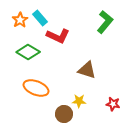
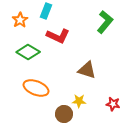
cyan rectangle: moved 6 px right, 7 px up; rotated 63 degrees clockwise
